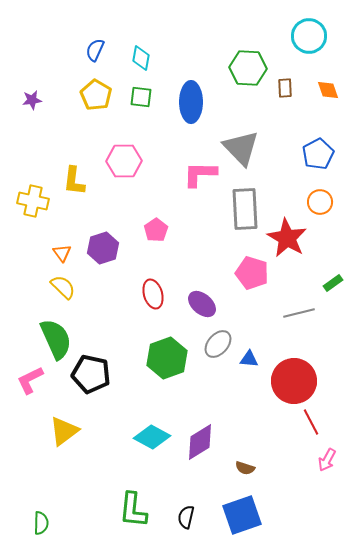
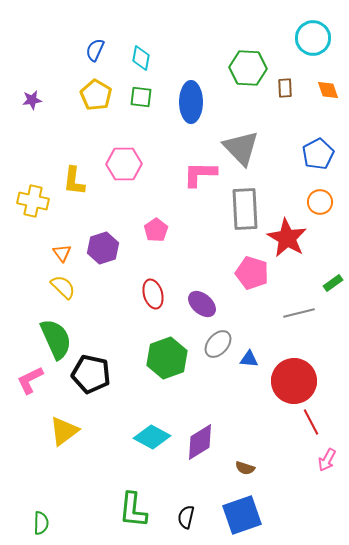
cyan circle at (309, 36): moved 4 px right, 2 px down
pink hexagon at (124, 161): moved 3 px down
